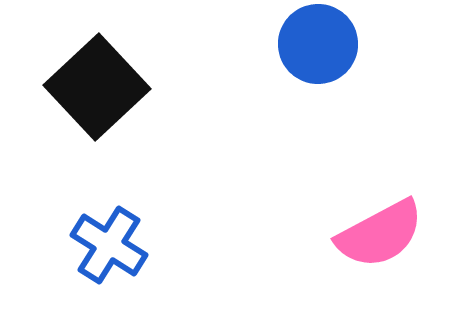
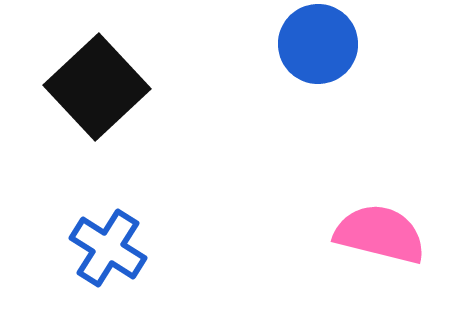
pink semicircle: rotated 138 degrees counterclockwise
blue cross: moved 1 px left, 3 px down
